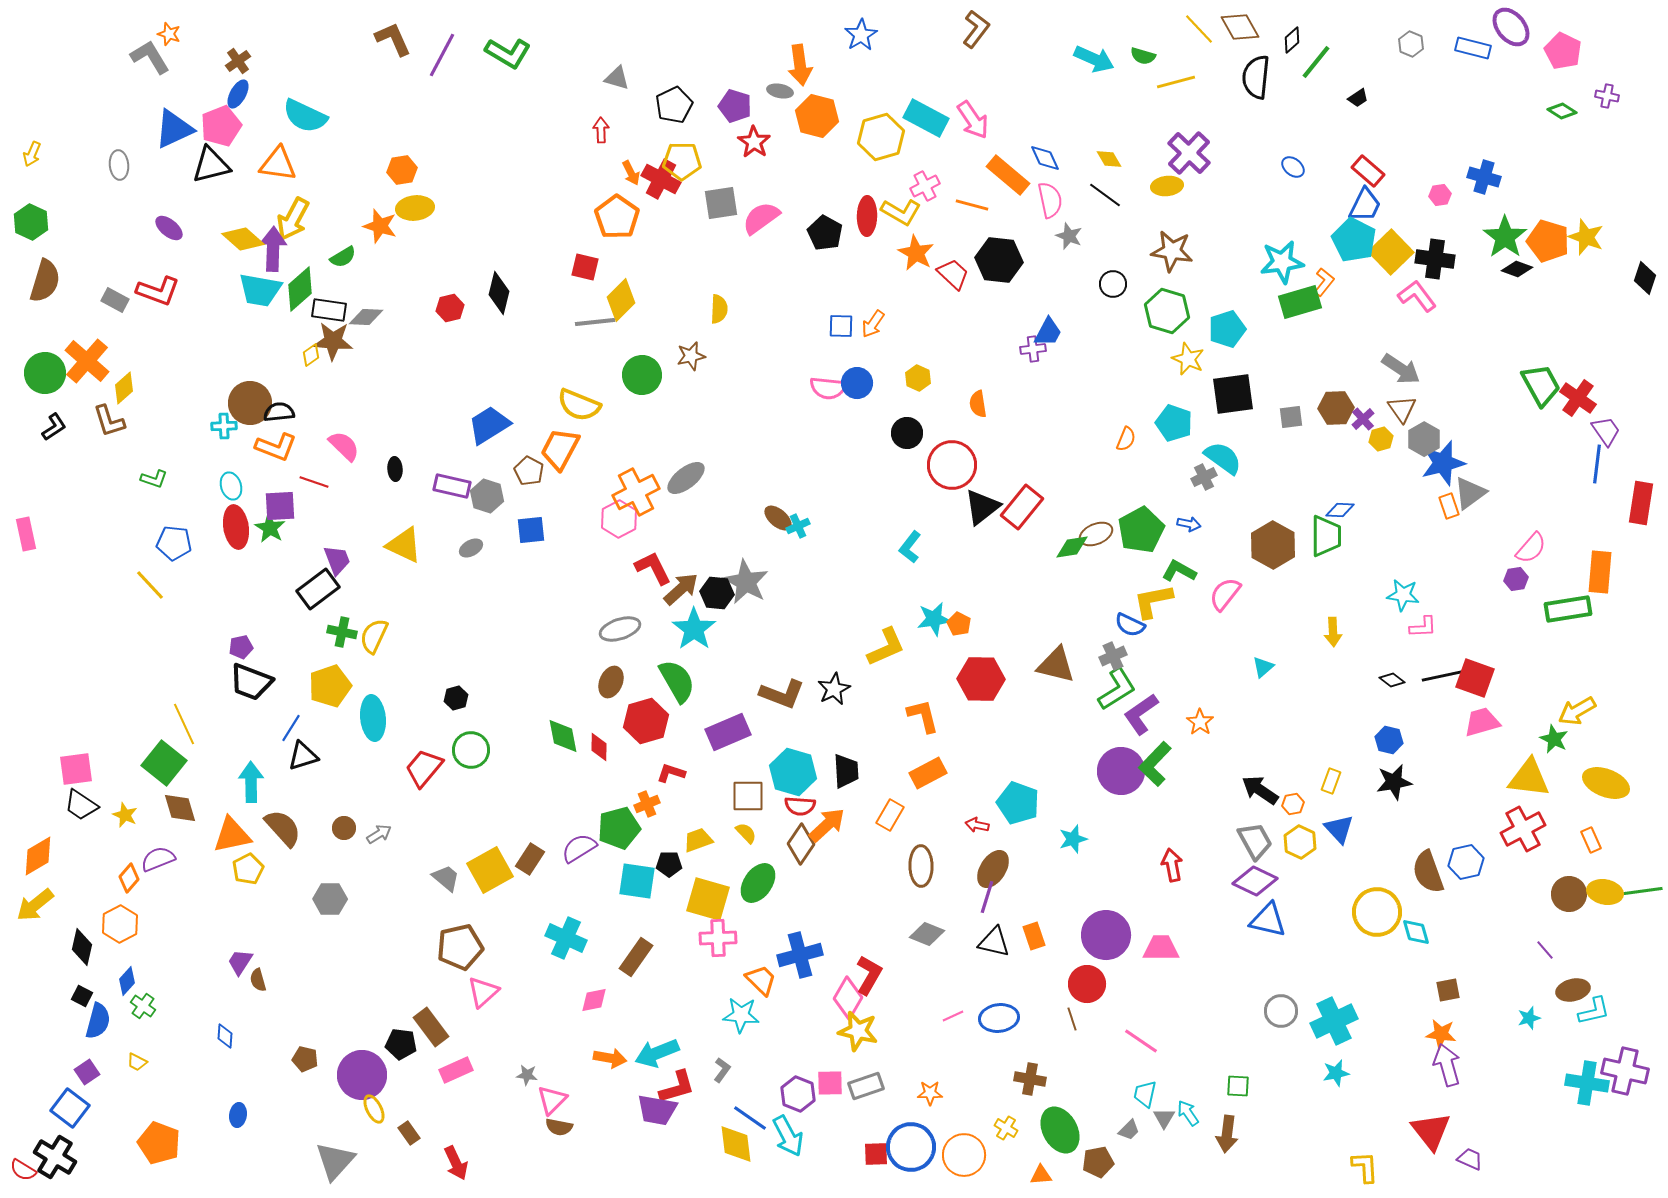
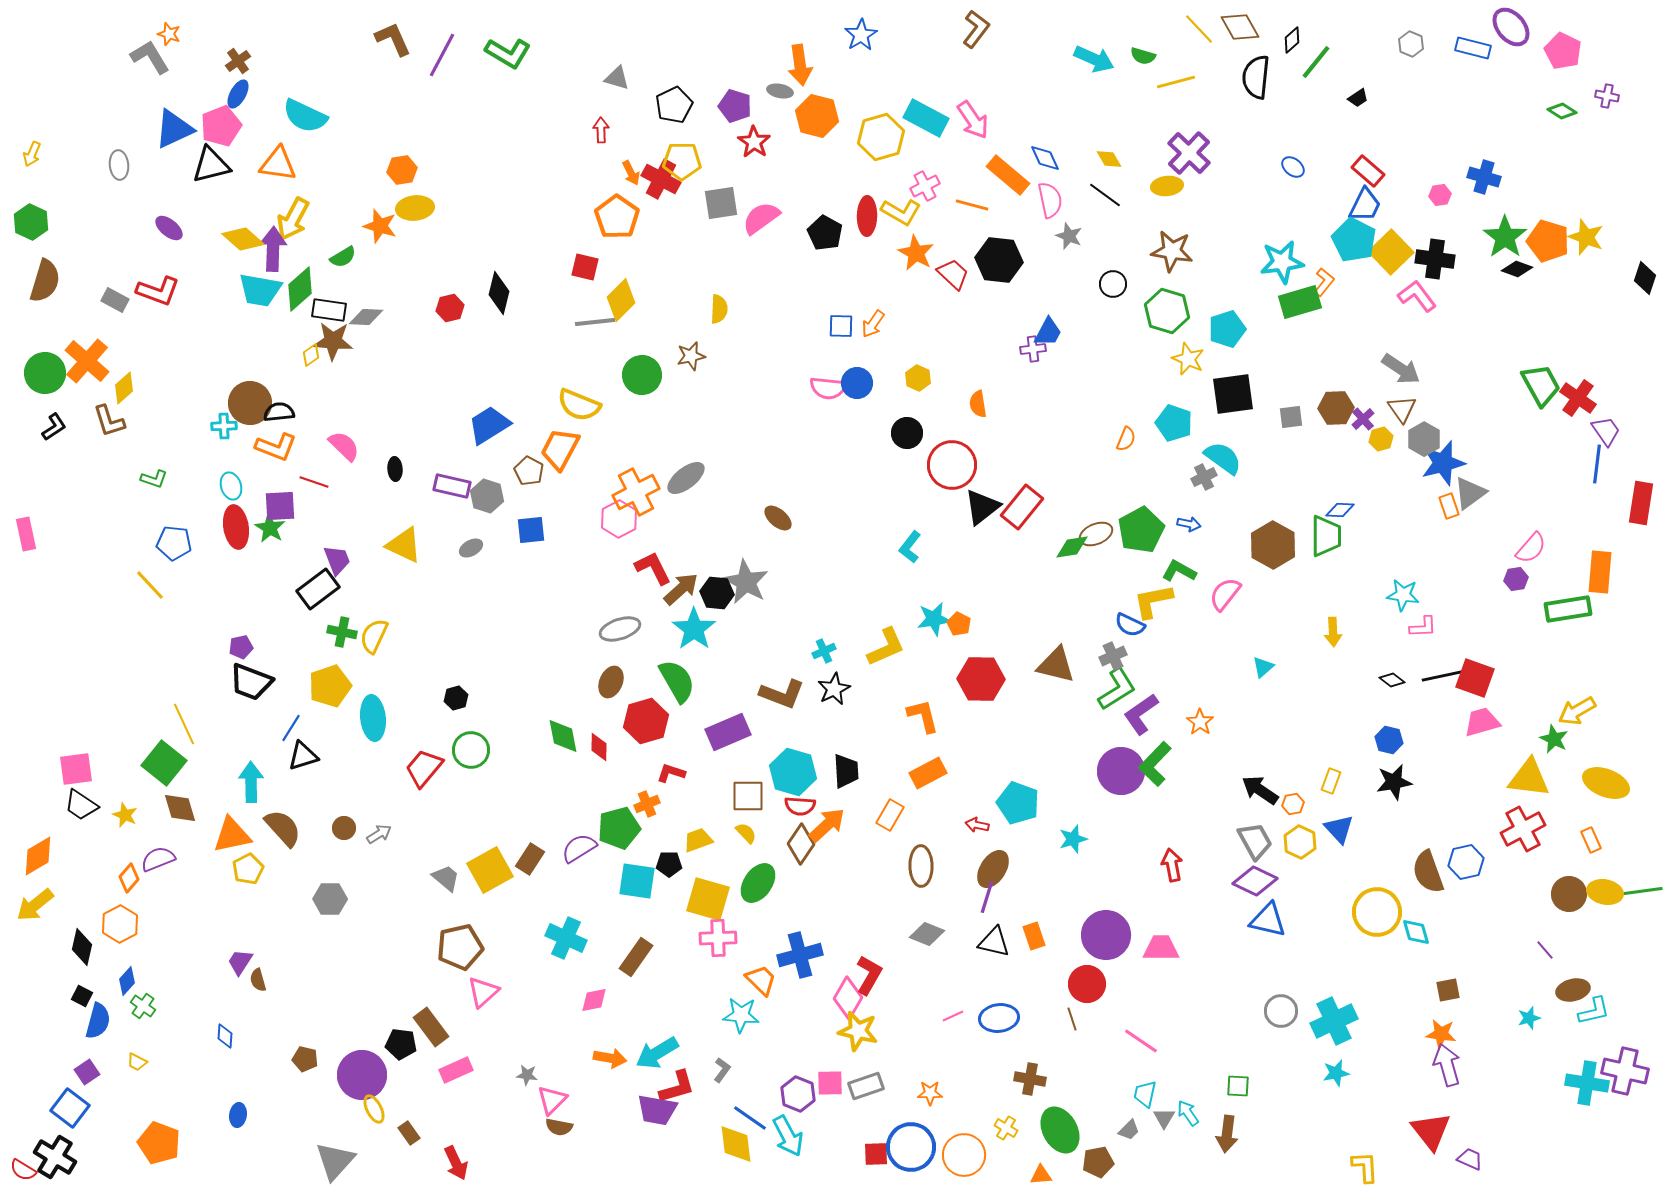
cyan cross at (798, 526): moved 26 px right, 125 px down
cyan arrow at (657, 1053): rotated 9 degrees counterclockwise
